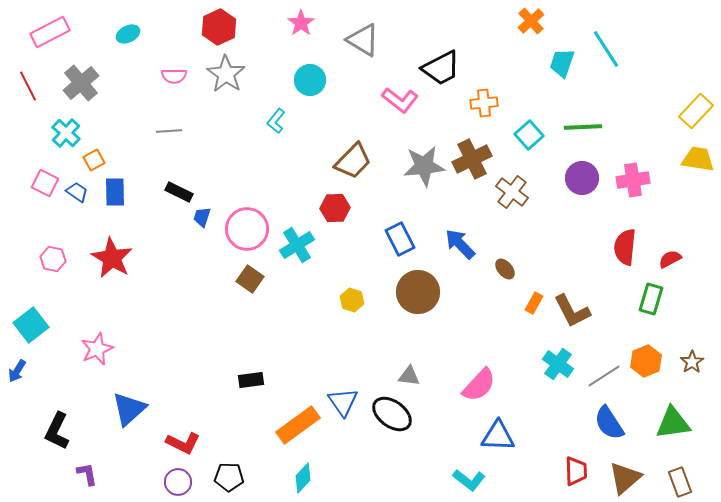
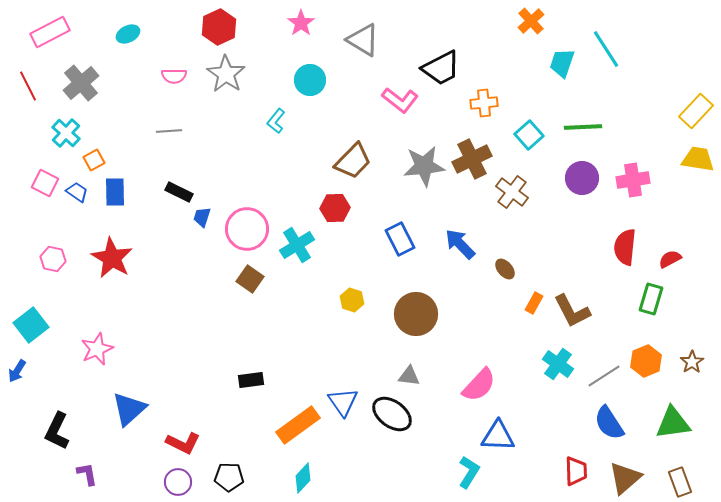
brown circle at (418, 292): moved 2 px left, 22 px down
cyan L-shape at (469, 480): moved 8 px up; rotated 96 degrees counterclockwise
